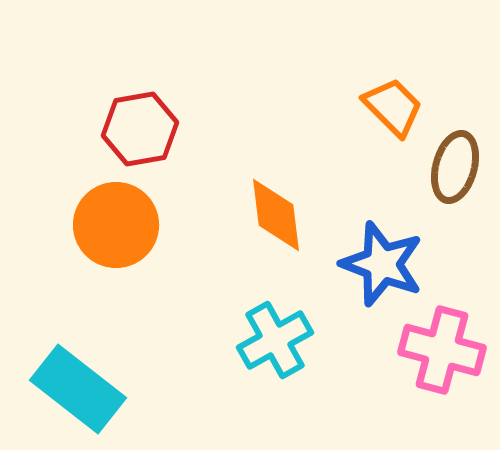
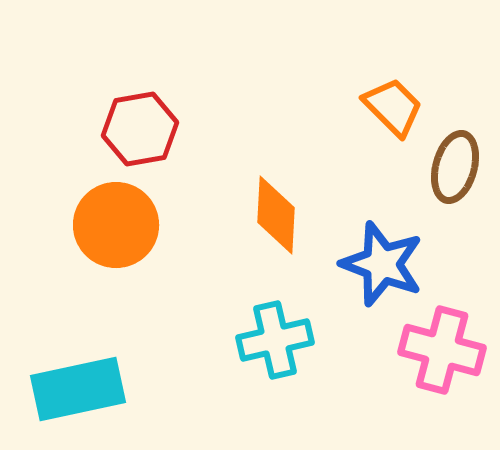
orange diamond: rotated 10 degrees clockwise
cyan cross: rotated 16 degrees clockwise
cyan rectangle: rotated 50 degrees counterclockwise
